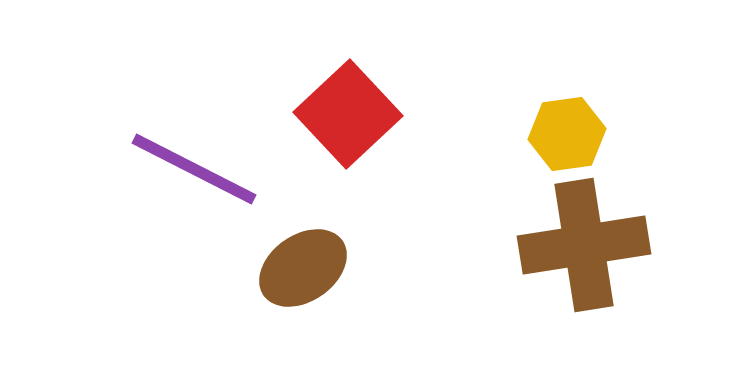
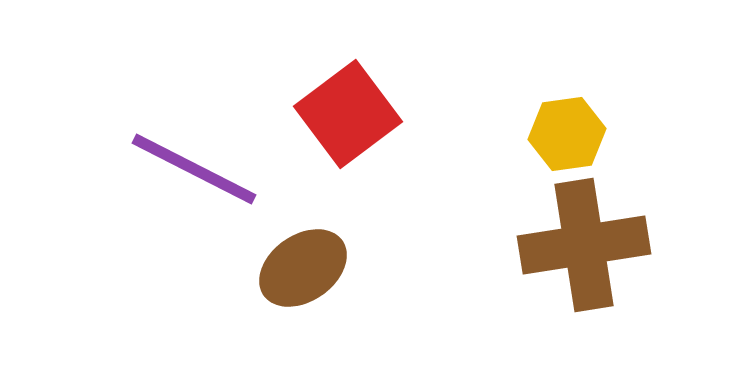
red square: rotated 6 degrees clockwise
